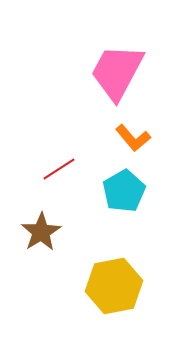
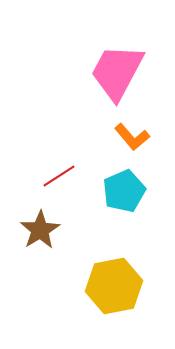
orange L-shape: moved 1 px left, 1 px up
red line: moved 7 px down
cyan pentagon: rotated 6 degrees clockwise
brown star: moved 1 px left, 2 px up
